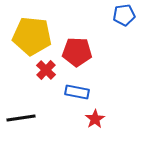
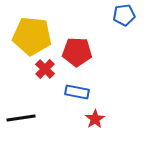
red cross: moved 1 px left, 1 px up
